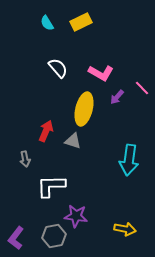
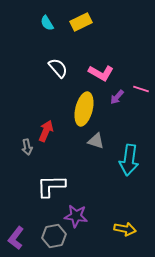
pink line: moved 1 px left, 1 px down; rotated 28 degrees counterclockwise
gray triangle: moved 23 px right
gray arrow: moved 2 px right, 12 px up
